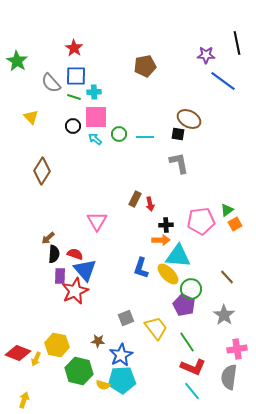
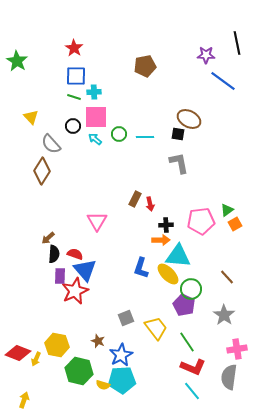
gray semicircle at (51, 83): moved 61 px down
brown star at (98, 341): rotated 16 degrees clockwise
